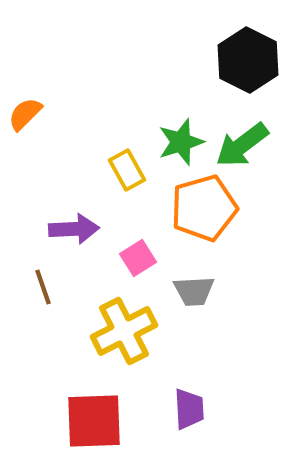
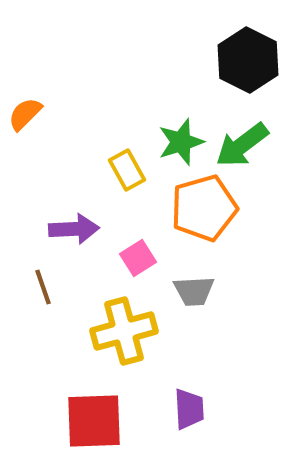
yellow cross: rotated 12 degrees clockwise
